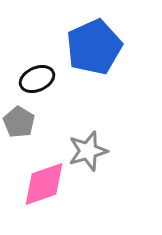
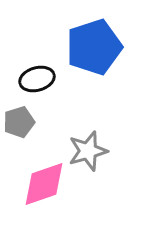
blue pentagon: rotated 6 degrees clockwise
black ellipse: rotated 8 degrees clockwise
gray pentagon: rotated 24 degrees clockwise
